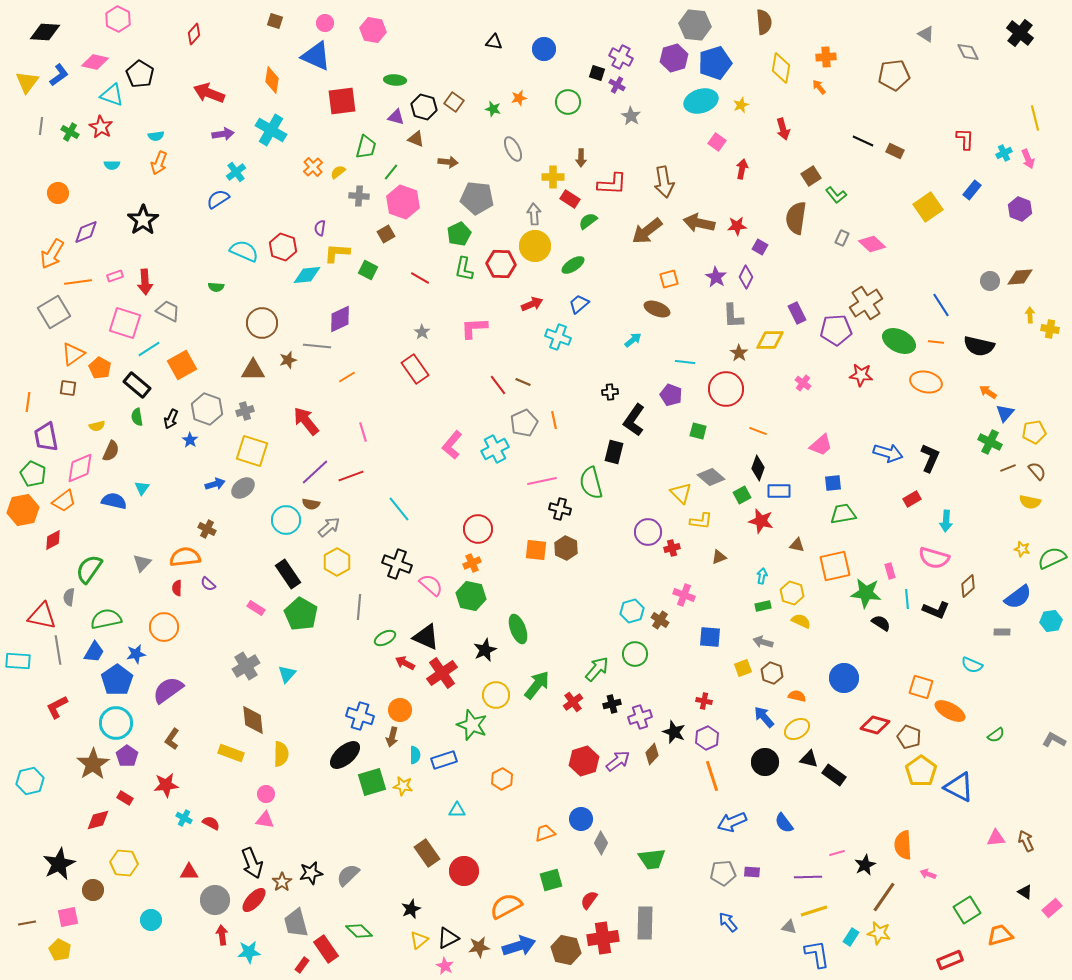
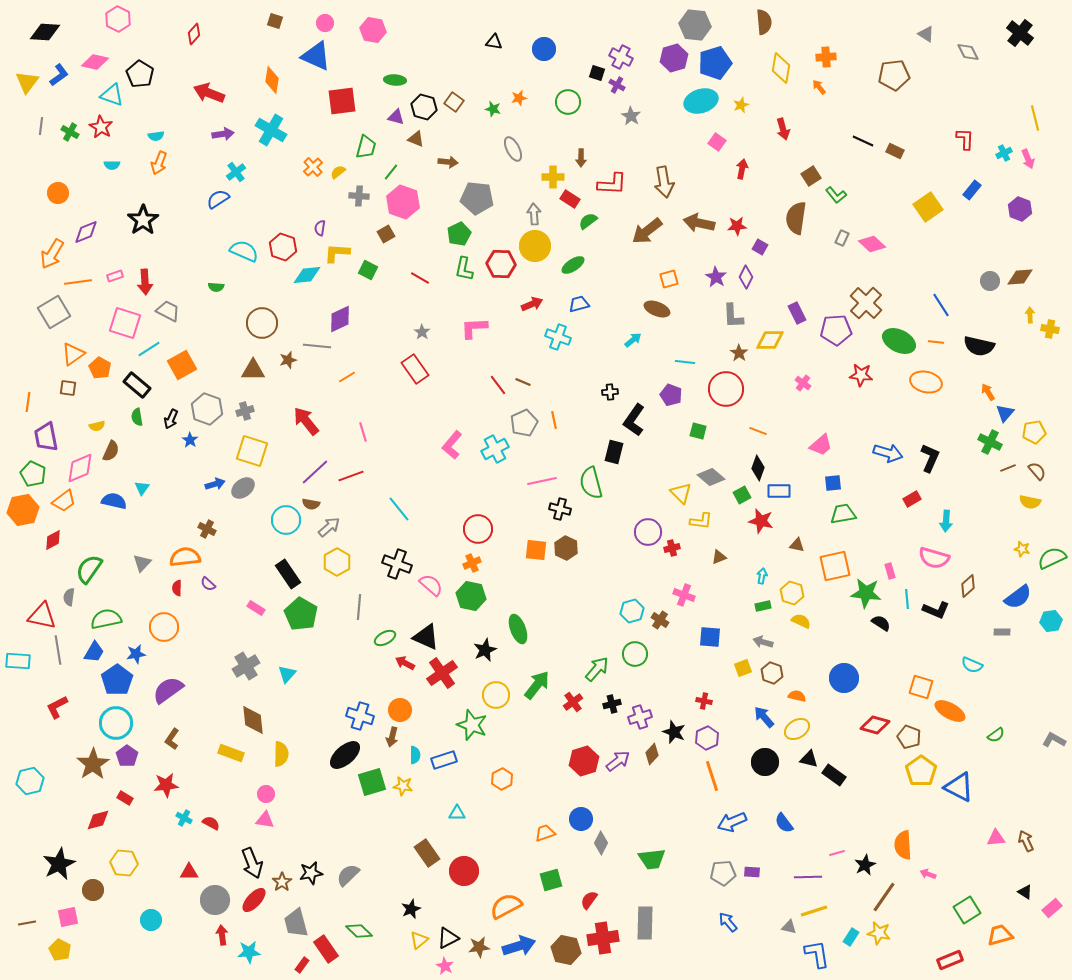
brown cross at (866, 303): rotated 12 degrees counterclockwise
blue trapezoid at (579, 304): rotated 25 degrees clockwise
orange arrow at (988, 392): rotated 24 degrees clockwise
cyan triangle at (457, 810): moved 3 px down
